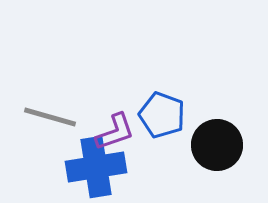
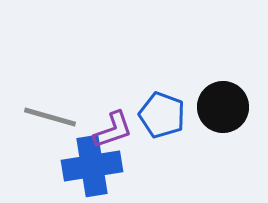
purple L-shape: moved 2 px left, 2 px up
black circle: moved 6 px right, 38 px up
blue cross: moved 4 px left, 1 px up
